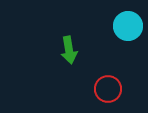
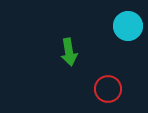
green arrow: moved 2 px down
